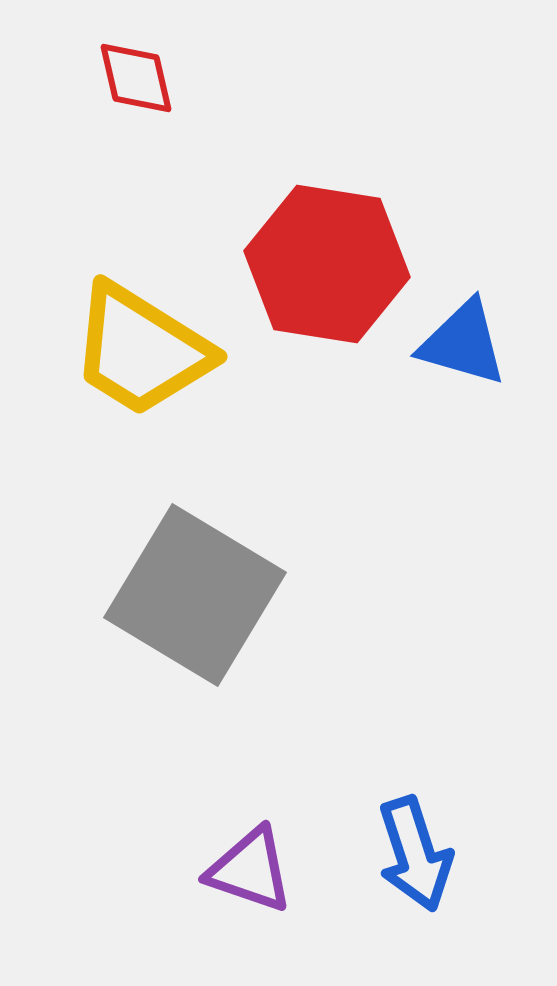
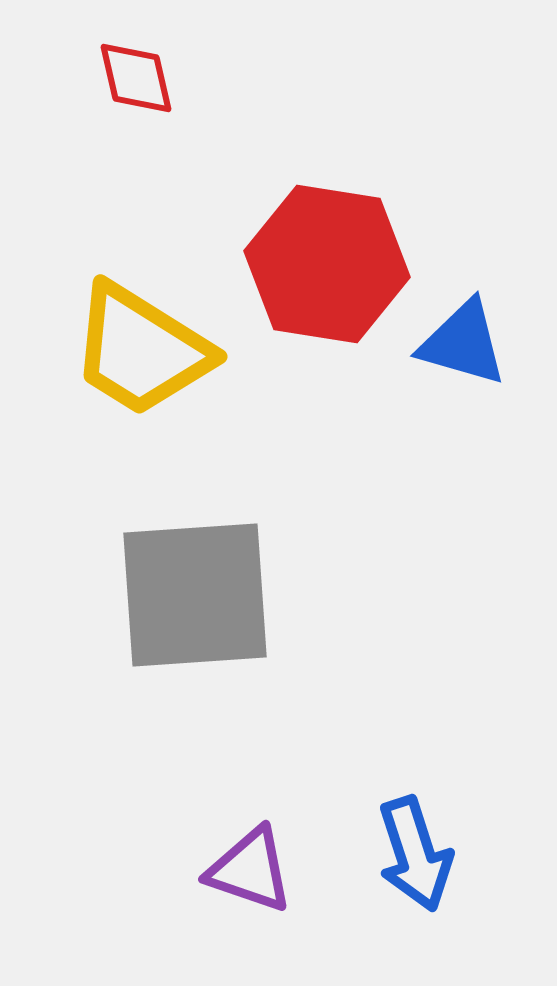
gray square: rotated 35 degrees counterclockwise
